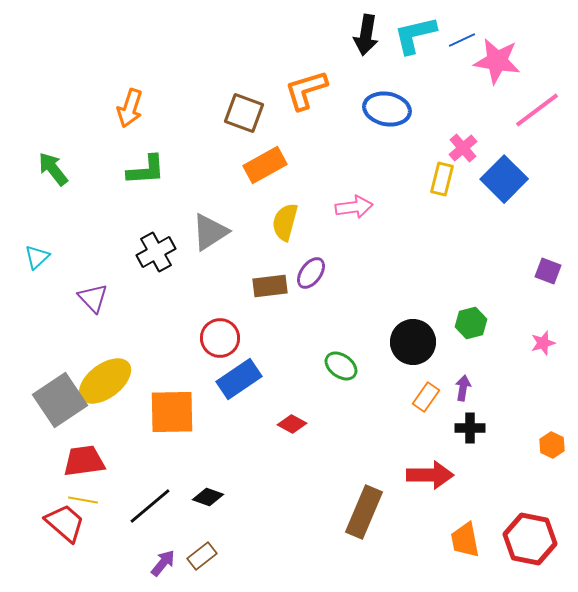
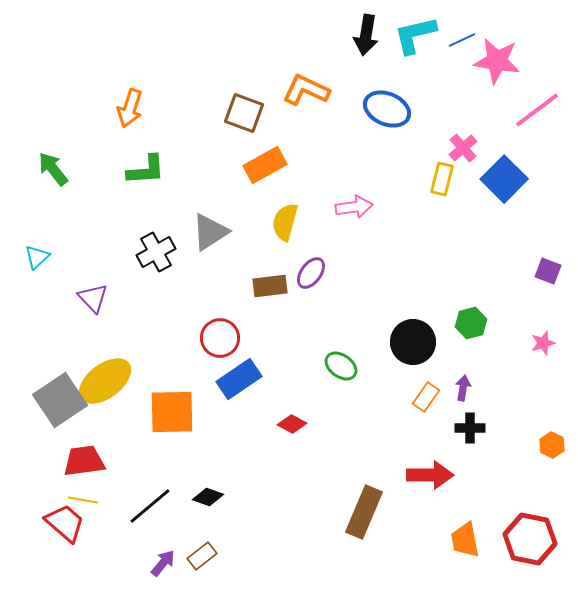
orange L-shape at (306, 90): rotated 42 degrees clockwise
blue ellipse at (387, 109): rotated 12 degrees clockwise
